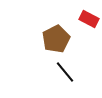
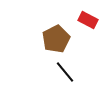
red rectangle: moved 1 px left, 1 px down
